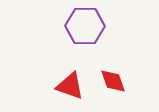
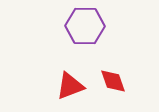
red triangle: rotated 40 degrees counterclockwise
